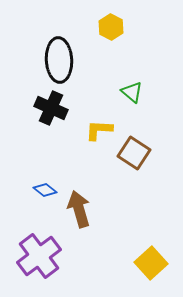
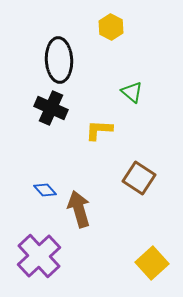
brown square: moved 5 px right, 25 px down
blue diamond: rotated 10 degrees clockwise
purple cross: rotated 6 degrees counterclockwise
yellow square: moved 1 px right
